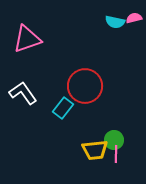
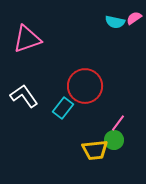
pink semicircle: rotated 21 degrees counterclockwise
white L-shape: moved 1 px right, 3 px down
pink line: moved 2 px right, 31 px up; rotated 36 degrees clockwise
